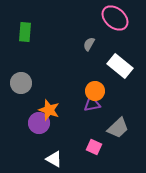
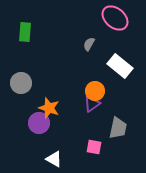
purple triangle: rotated 24 degrees counterclockwise
orange star: moved 2 px up
gray trapezoid: rotated 35 degrees counterclockwise
pink square: rotated 14 degrees counterclockwise
